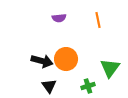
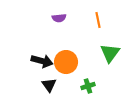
orange circle: moved 3 px down
green triangle: moved 15 px up
black triangle: moved 1 px up
